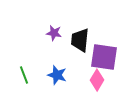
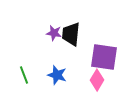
black trapezoid: moved 9 px left, 6 px up
